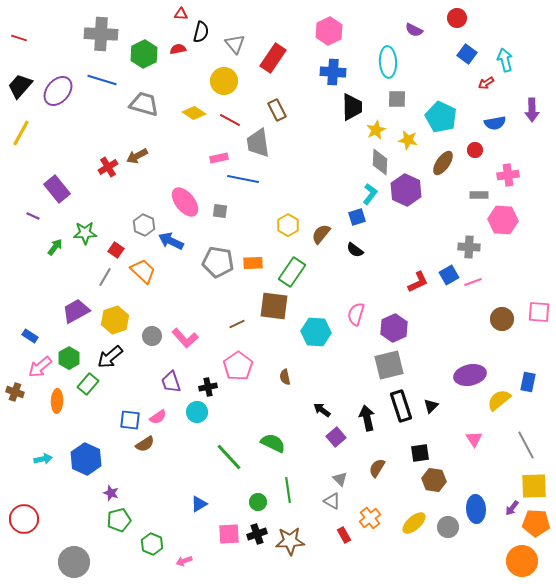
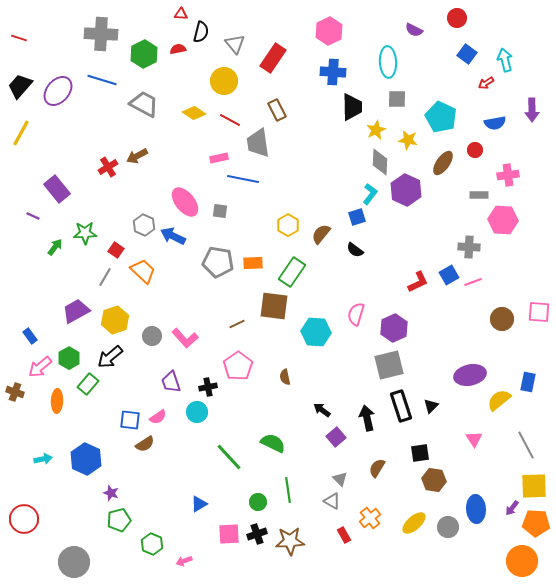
gray trapezoid at (144, 104): rotated 12 degrees clockwise
blue arrow at (171, 241): moved 2 px right, 5 px up
blue rectangle at (30, 336): rotated 21 degrees clockwise
